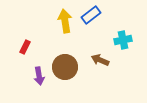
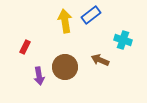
cyan cross: rotated 30 degrees clockwise
